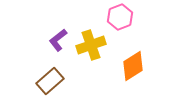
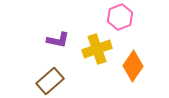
purple L-shape: rotated 130 degrees counterclockwise
yellow cross: moved 6 px right, 4 px down
orange diamond: rotated 24 degrees counterclockwise
